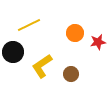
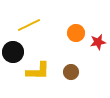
orange circle: moved 1 px right
yellow L-shape: moved 4 px left, 5 px down; rotated 145 degrees counterclockwise
brown circle: moved 2 px up
